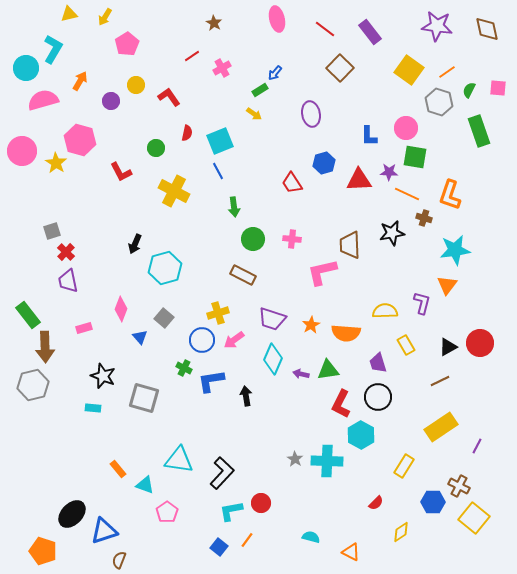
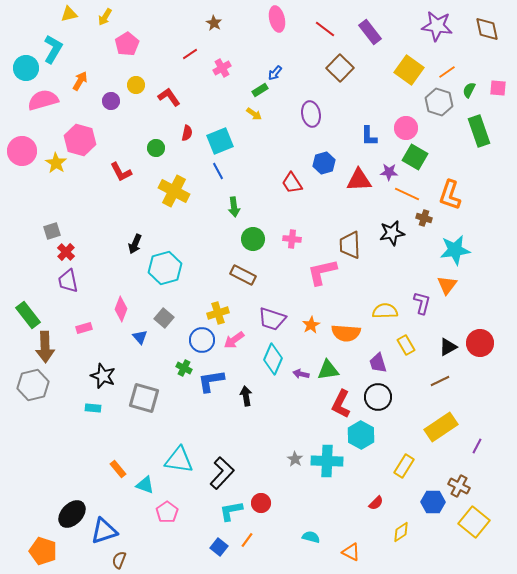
red line at (192, 56): moved 2 px left, 2 px up
green square at (415, 157): rotated 20 degrees clockwise
yellow square at (474, 518): moved 4 px down
